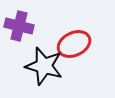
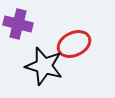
purple cross: moved 1 px left, 2 px up
